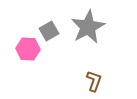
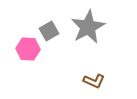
brown L-shape: rotated 95 degrees clockwise
